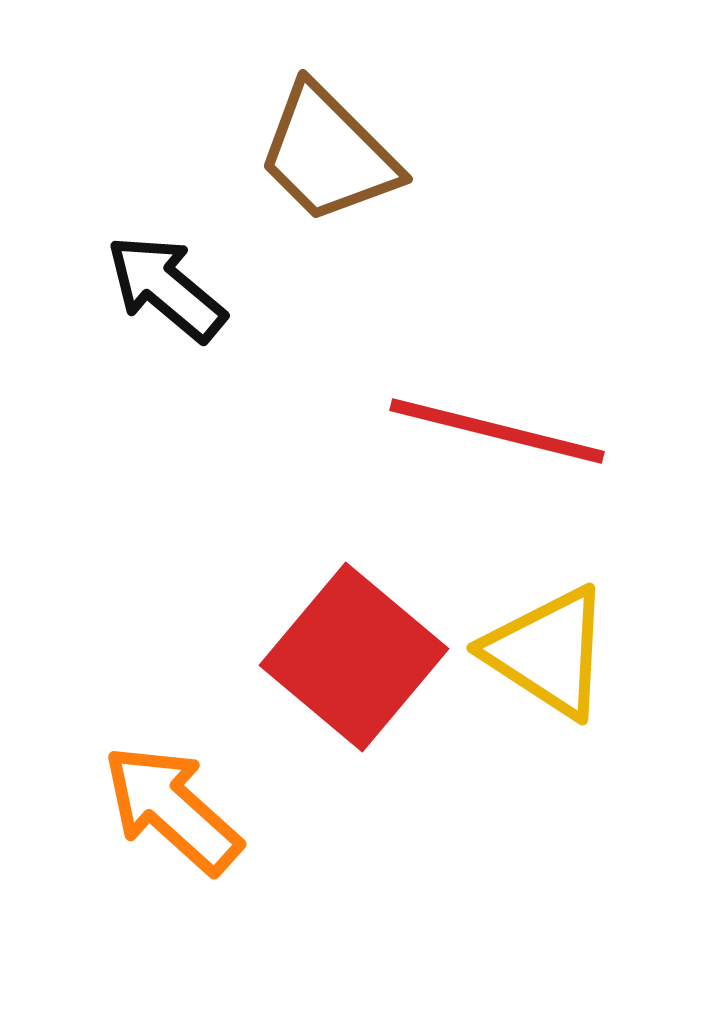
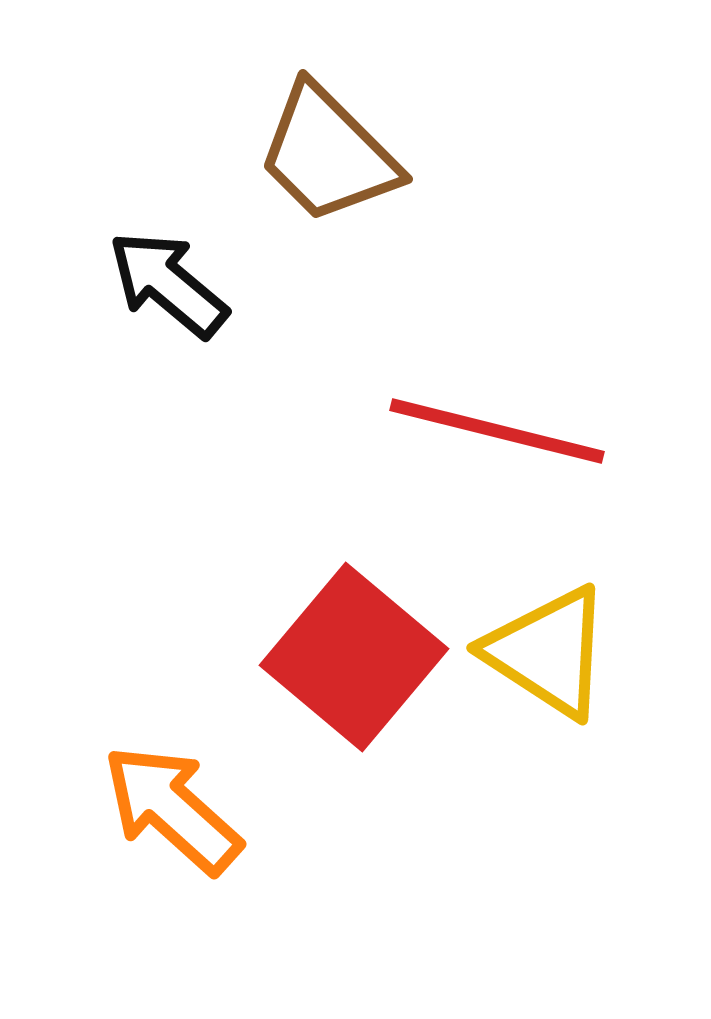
black arrow: moved 2 px right, 4 px up
